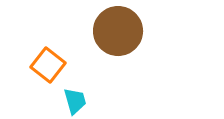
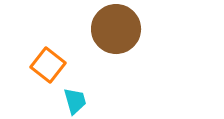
brown circle: moved 2 px left, 2 px up
